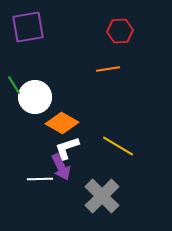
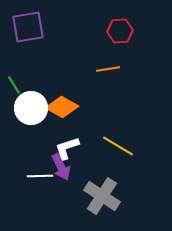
white circle: moved 4 px left, 11 px down
orange diamond: moved 16 px up
white line: moved 3 px up
gray cross: rotated 12 degrees counterclockwise
